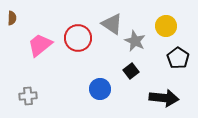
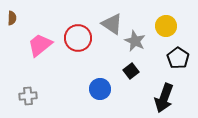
black arrow: rotated 104 degrees clockwise
